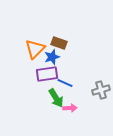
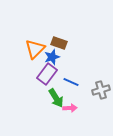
purple rectangle: rotated 45 degrees counterclockwise
blue line: moved 6 px right, 1 px up
